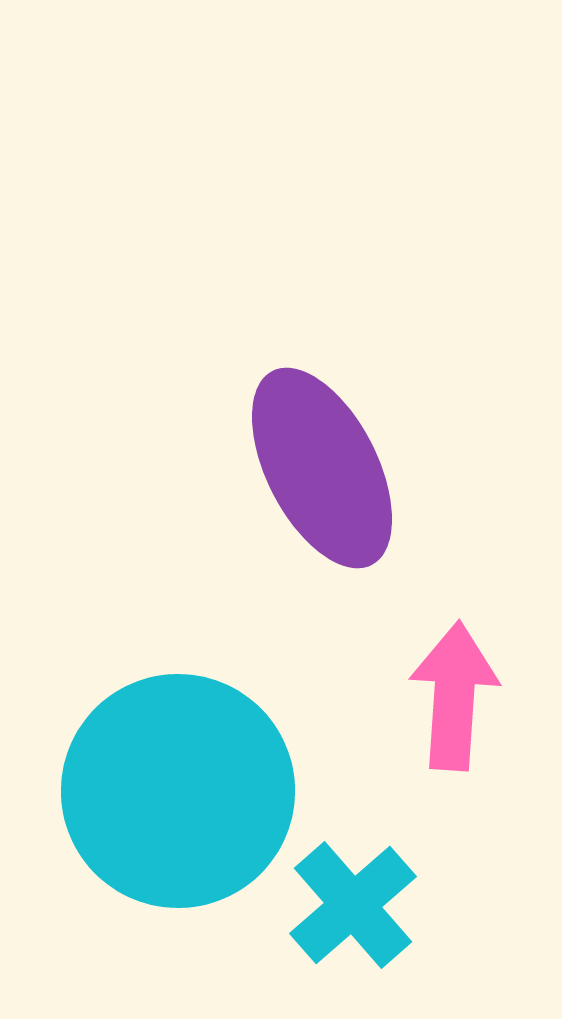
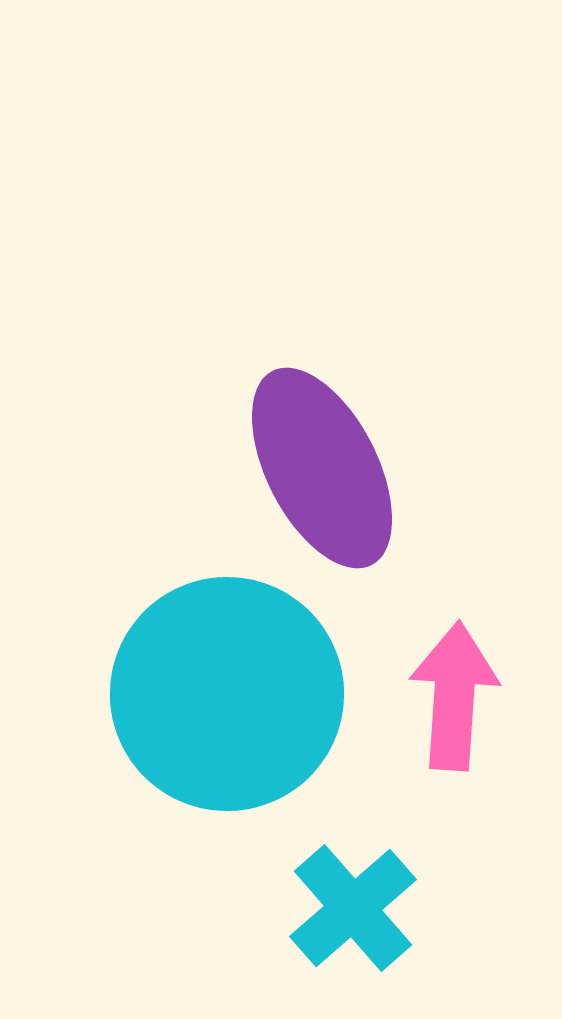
cyan circle: moved 49 px right, 97 px up
cyan cross: moved 3 px down
